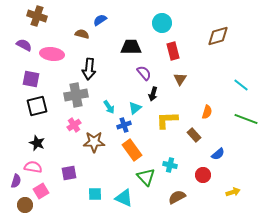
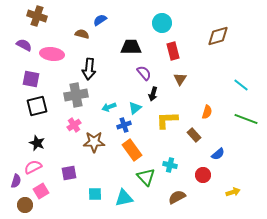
cyan arrow at (109, 107): rotated 104 degrees clockwise
pink semicircle at (33, 167): rotated 36 degrees counterclockwise
cyan triangle at (124, 198): rotated 36 degrees counterclockwise
